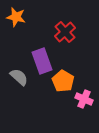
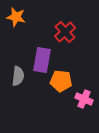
purple rectangle: moved 1 px up; rotated 30 degrees clockwise
gray semicircle: moved 1 px left, 1 px up; rotated 54 degrees clockwise
orange pentagon: moved 2 px left; rotated 25 degrees counterclockwise
